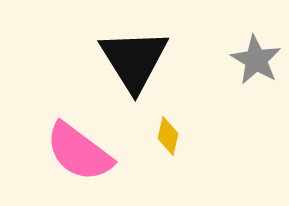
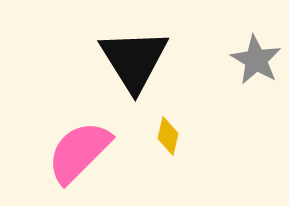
pink semicircle: rotated 98 degrees clockwise
